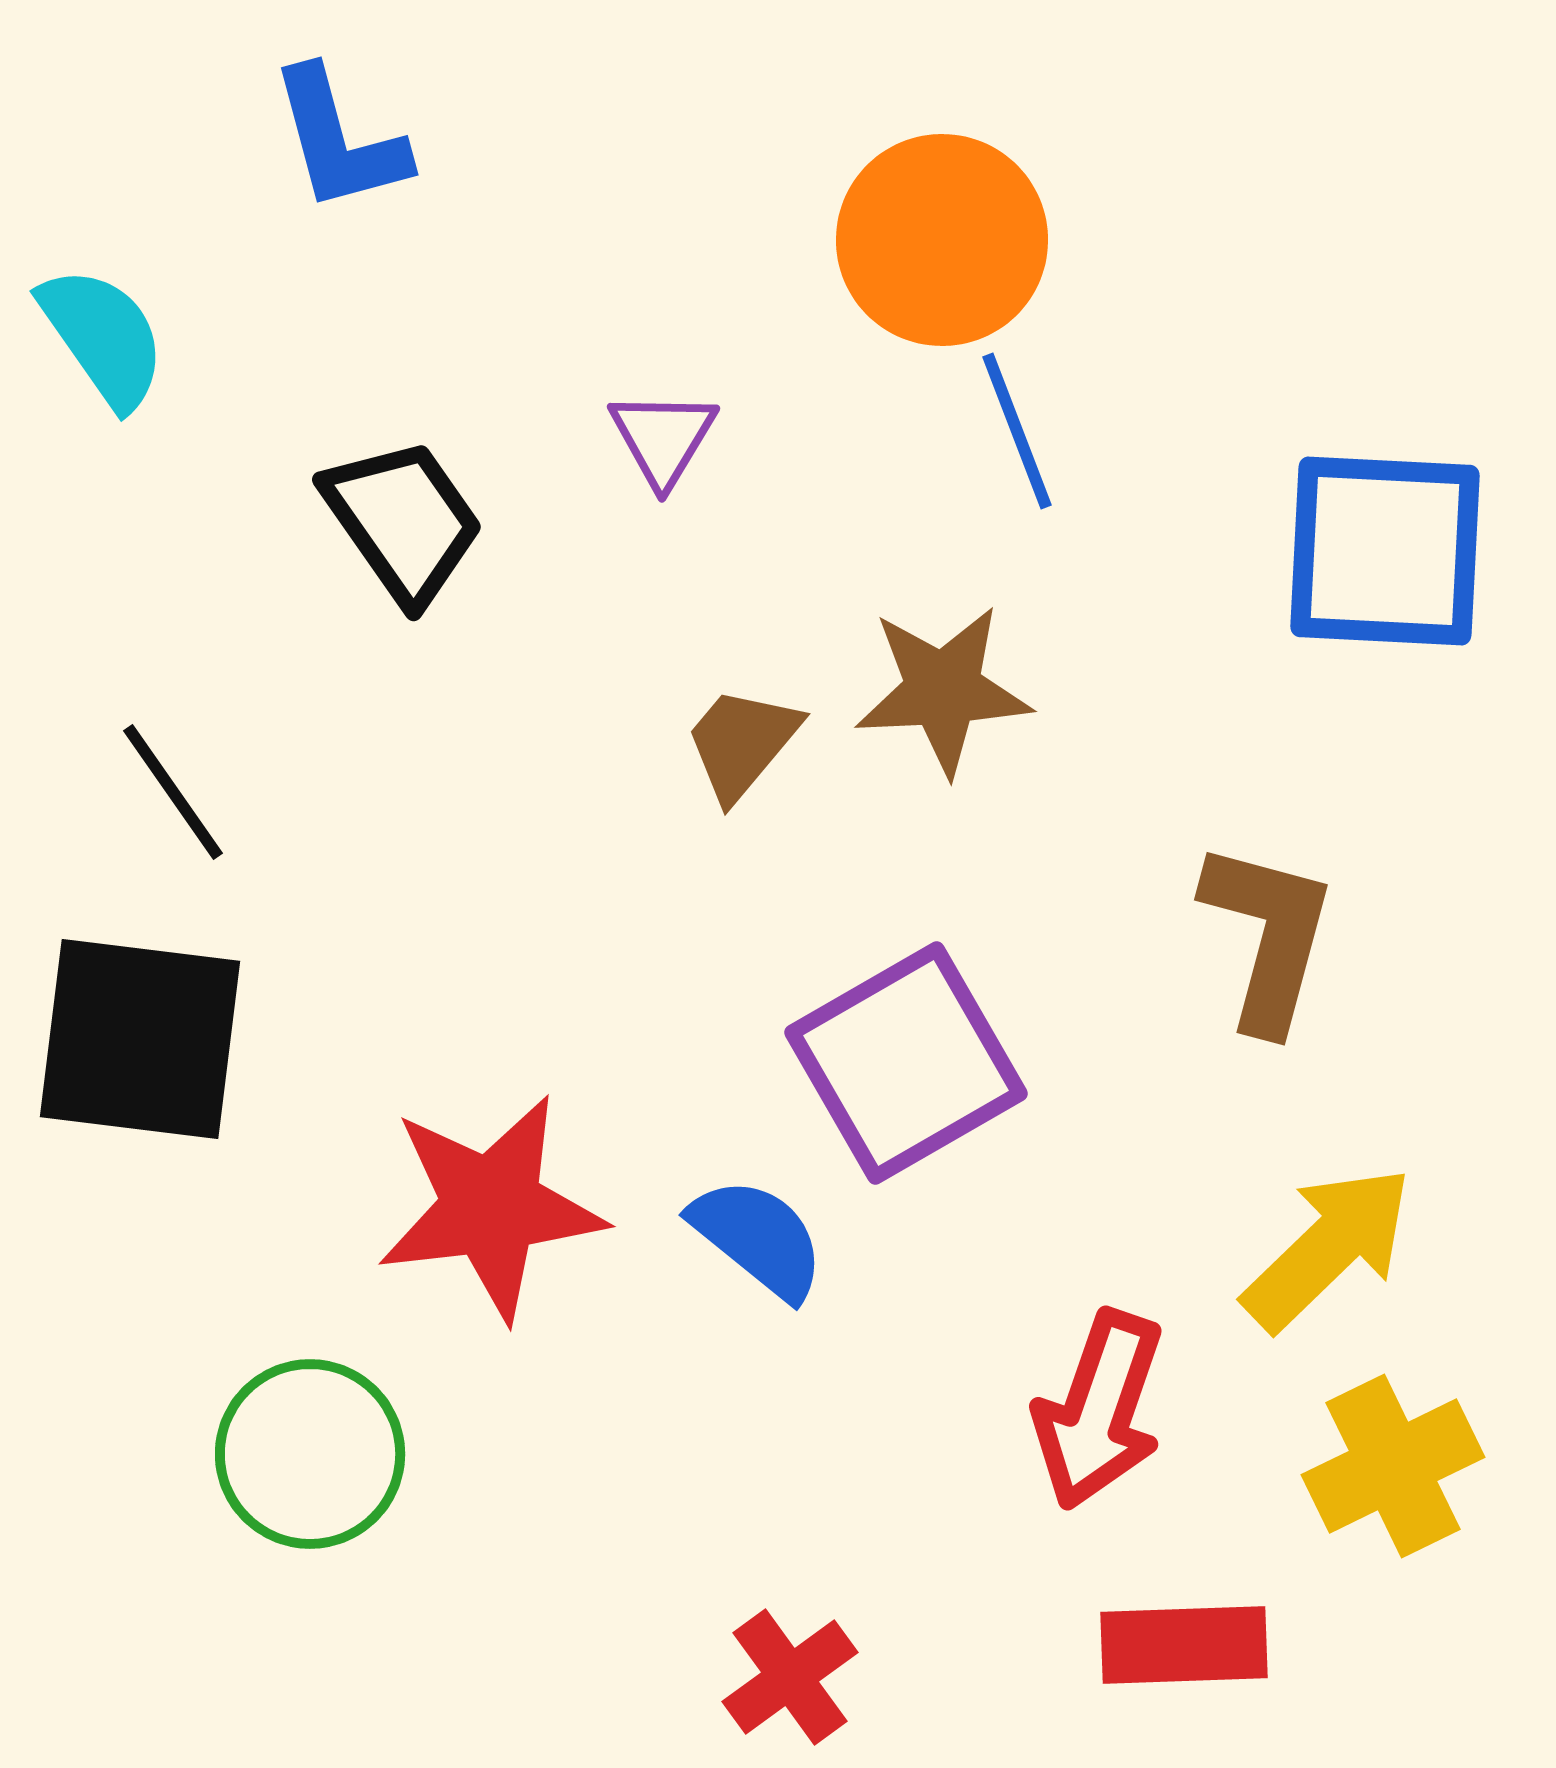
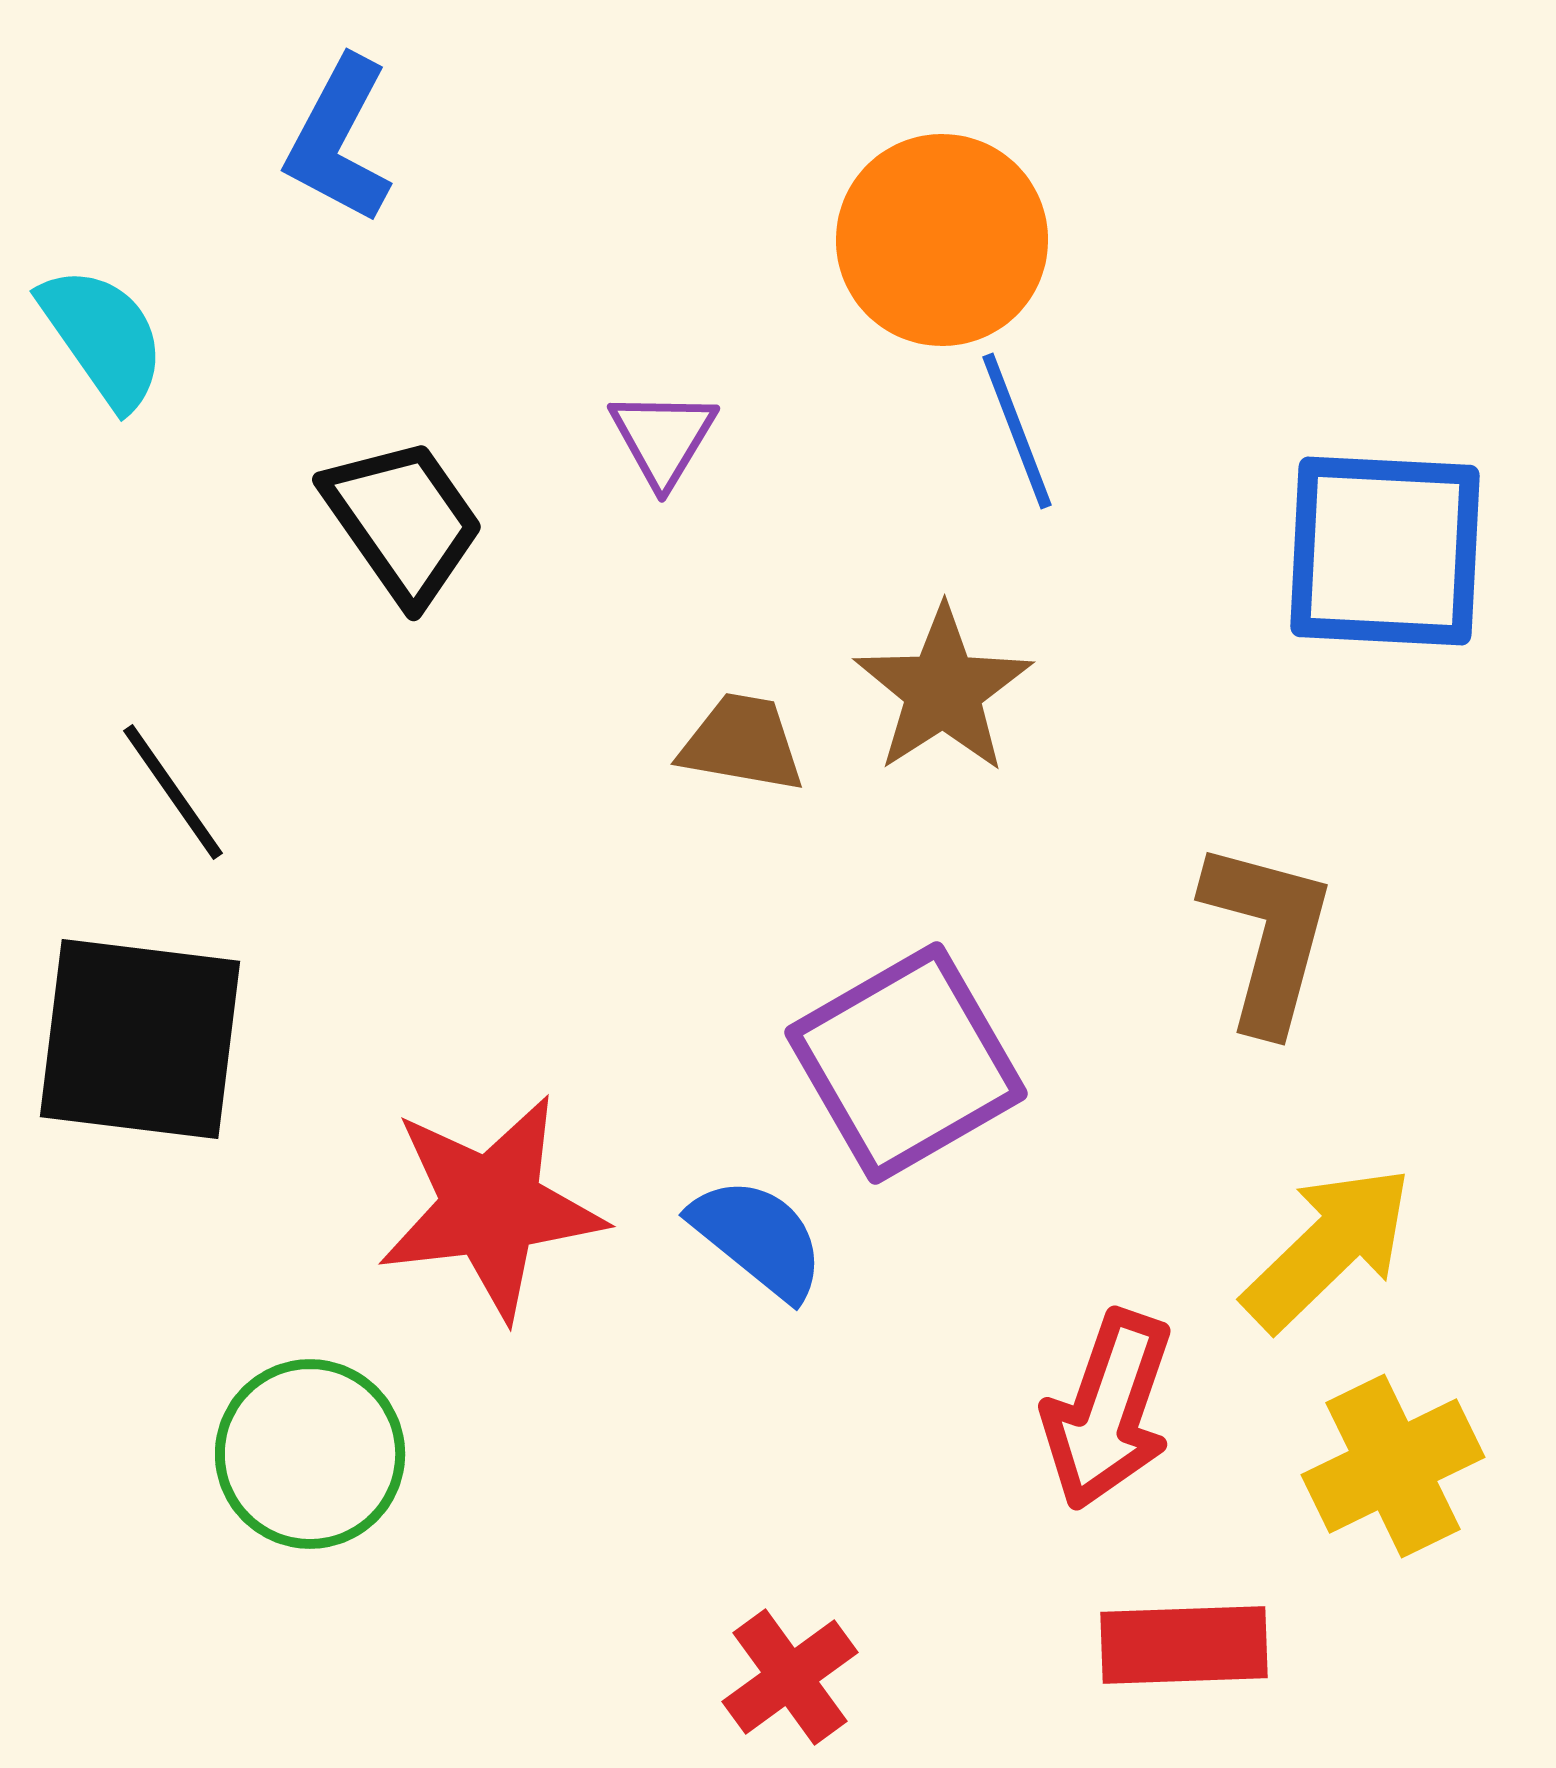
blue L-shape: rotated 43 degrees clockwise
brown star: rotated 30 degrees counterclockwise
brown trapezoid: rotated 60 degrees clockwise
red arrow: moved 9 px right
